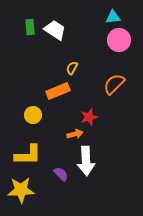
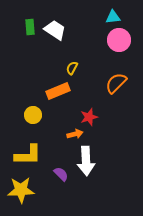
orange semicircle: moved 2 px right, 1 px up
